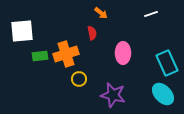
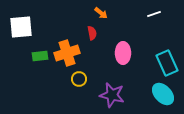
white line: moved 3 px right
white square: moved 1 px left, 4 px up
orange cross: moved 1 px right, 1 px up
purple star: moved 1 px left
